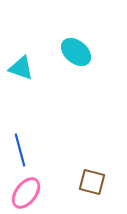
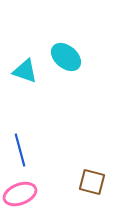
cyan ellipse: moved 10 px left, 5 px down
cyan triangle: moved 4 px right, 3 px down
pink ellipse: moved 6 px left, 1 px down; rotated 32 degrees clockwise
